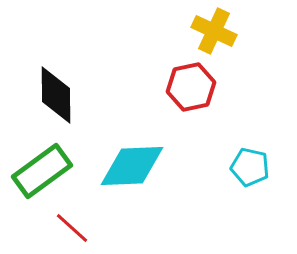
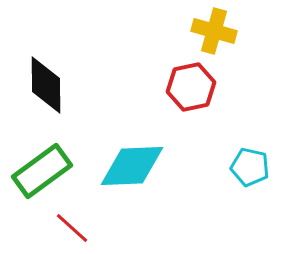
yellow cross: rotated 9 degrees counterclockwise
black diamond: moved 10 px left, 10 px up
